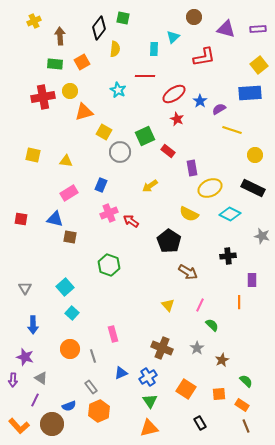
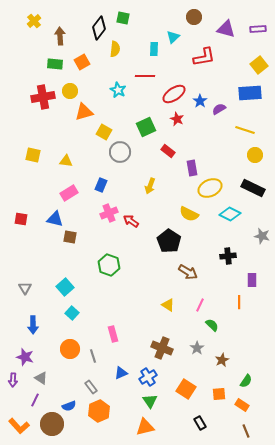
yellow cross at (34, 21): rotated 16 degrees counterclockwise
yellow line at (232, 130): moved 13 px right
green square at (145, 136): moved 1 px right, 9 px up
yellow arrow at (150, 186): rotated 35 degrees counterclockwise
yellow triangle at (168, 305): rotated 16 degrees counterclockwise
green semicircle at (246, 381): rotated 80 degrees clockwise
brown line at (246, 426): moved 5 px down
orange triangle at (149, 428): moved 4 px left, 1 px up
